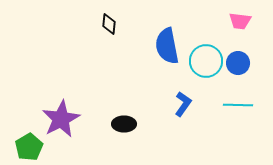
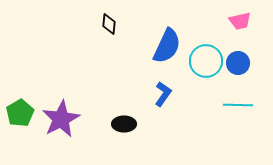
pink trapezoid: rotated 20 degrees counterclockwise
blue semicircle: rotated 144 degrees counterclockwise
blue L-shape: moved 20 px left, 10 px up
green pentagon: moved 9 px left, 34 px up
